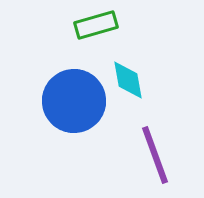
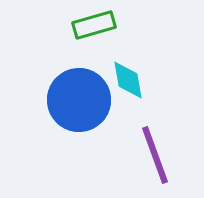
green rectangle: moved 2 px left
blue circle: moved 5 px right, 1 px up
